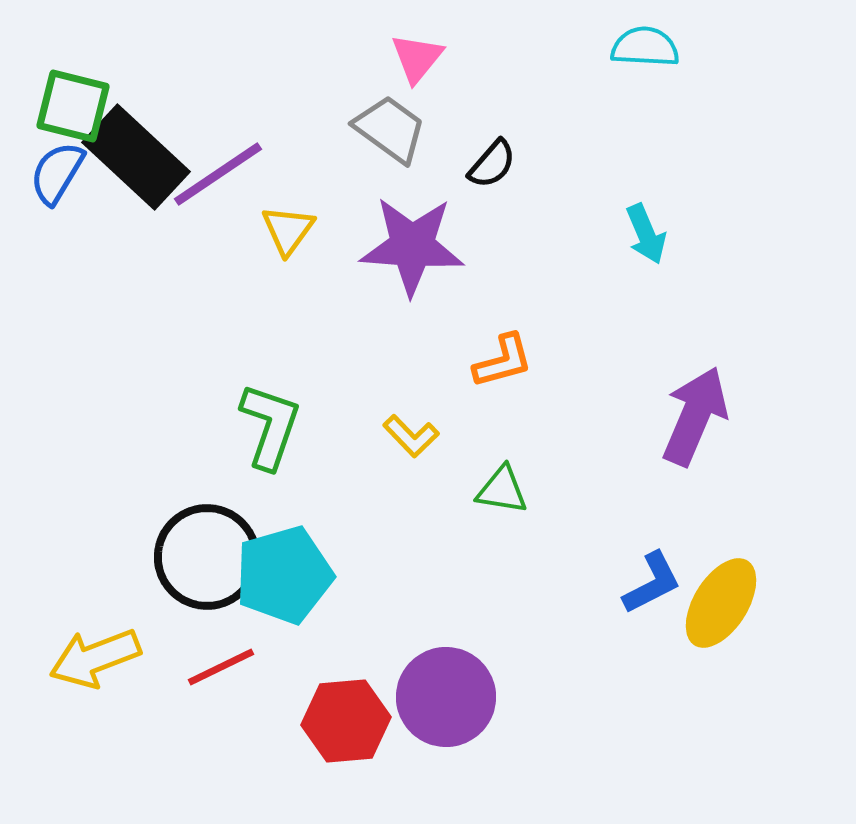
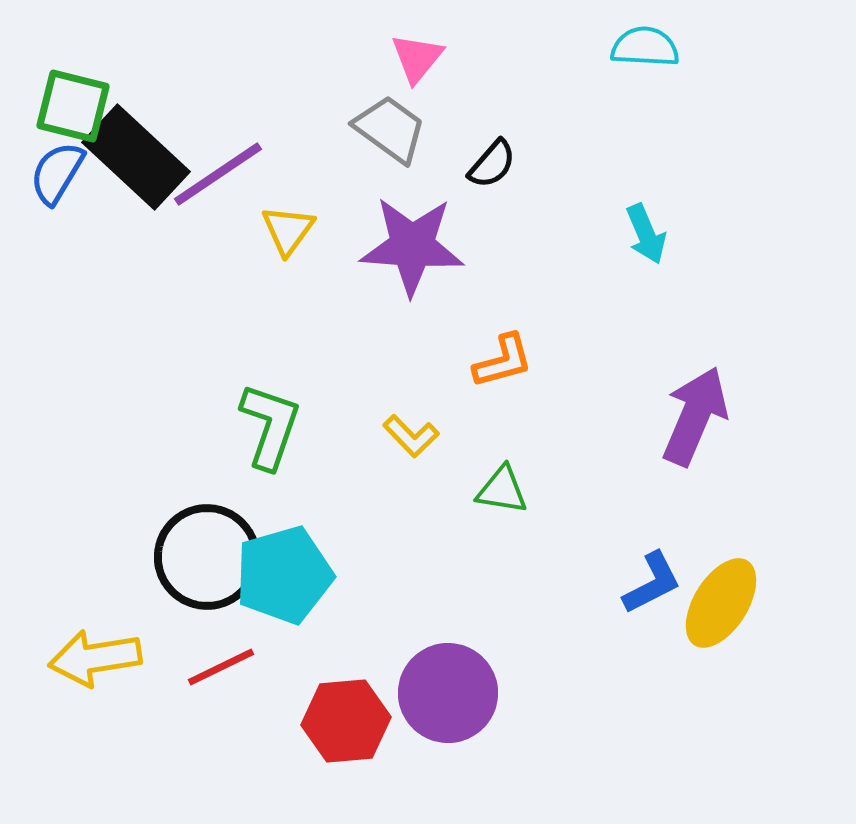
yellow arrow: rotated 12 degrees clockwise
purple circle: moved 2 px right, 4 px up
